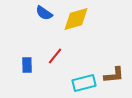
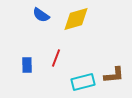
blue semicircle: moved 3 px left, 2 px down
red line: moved 1 px right, 2 px down; rotated 18 degrees counterclockwise
cyan rectangle: moved 1 px left, 1 px up
